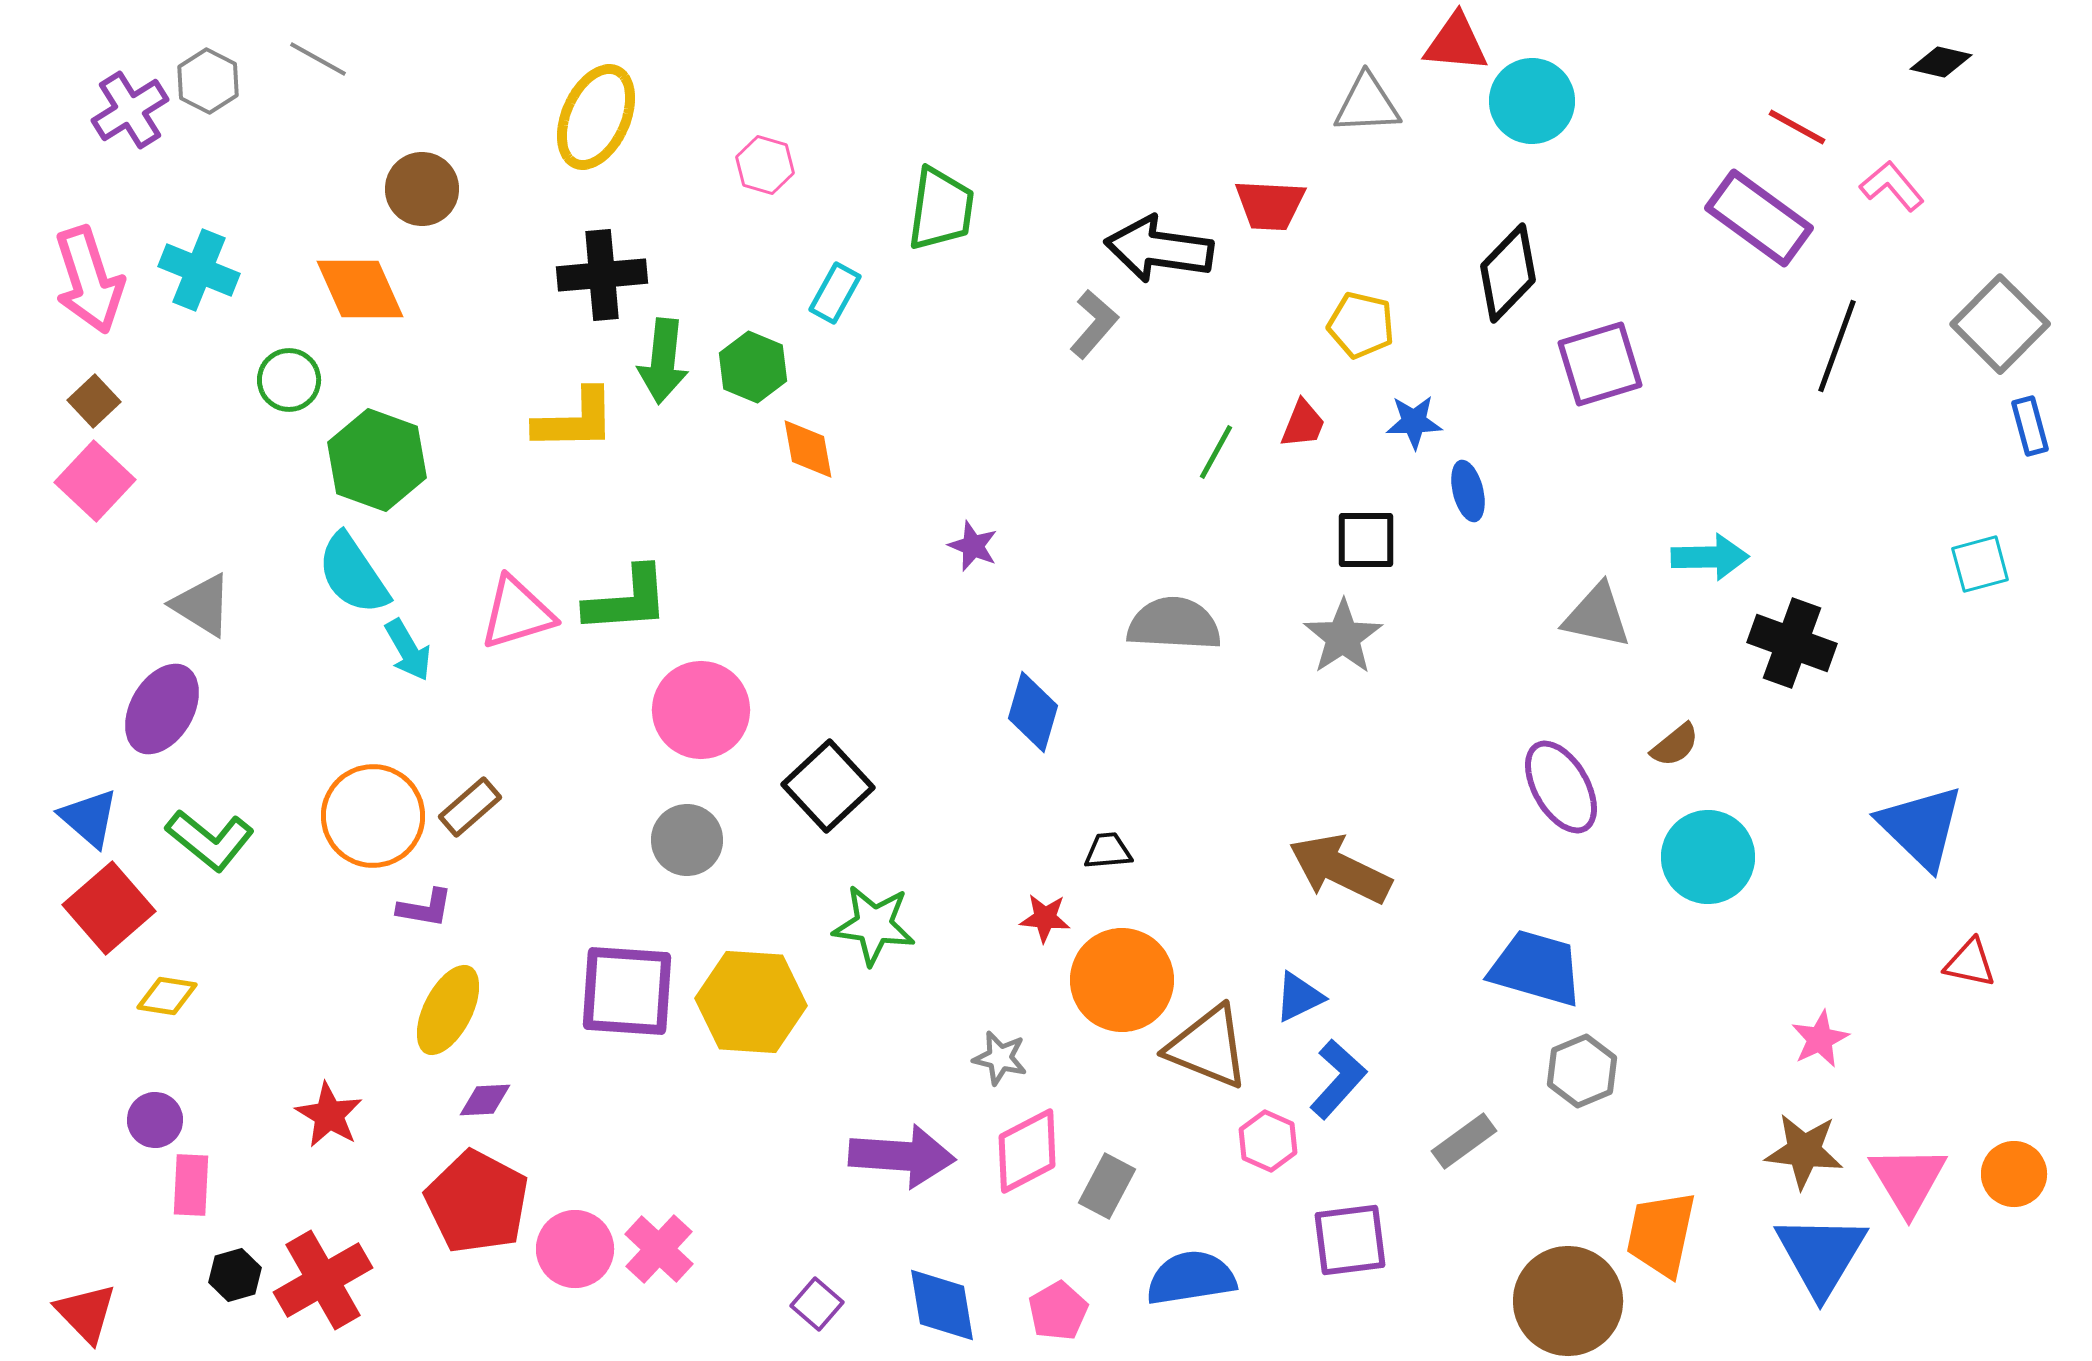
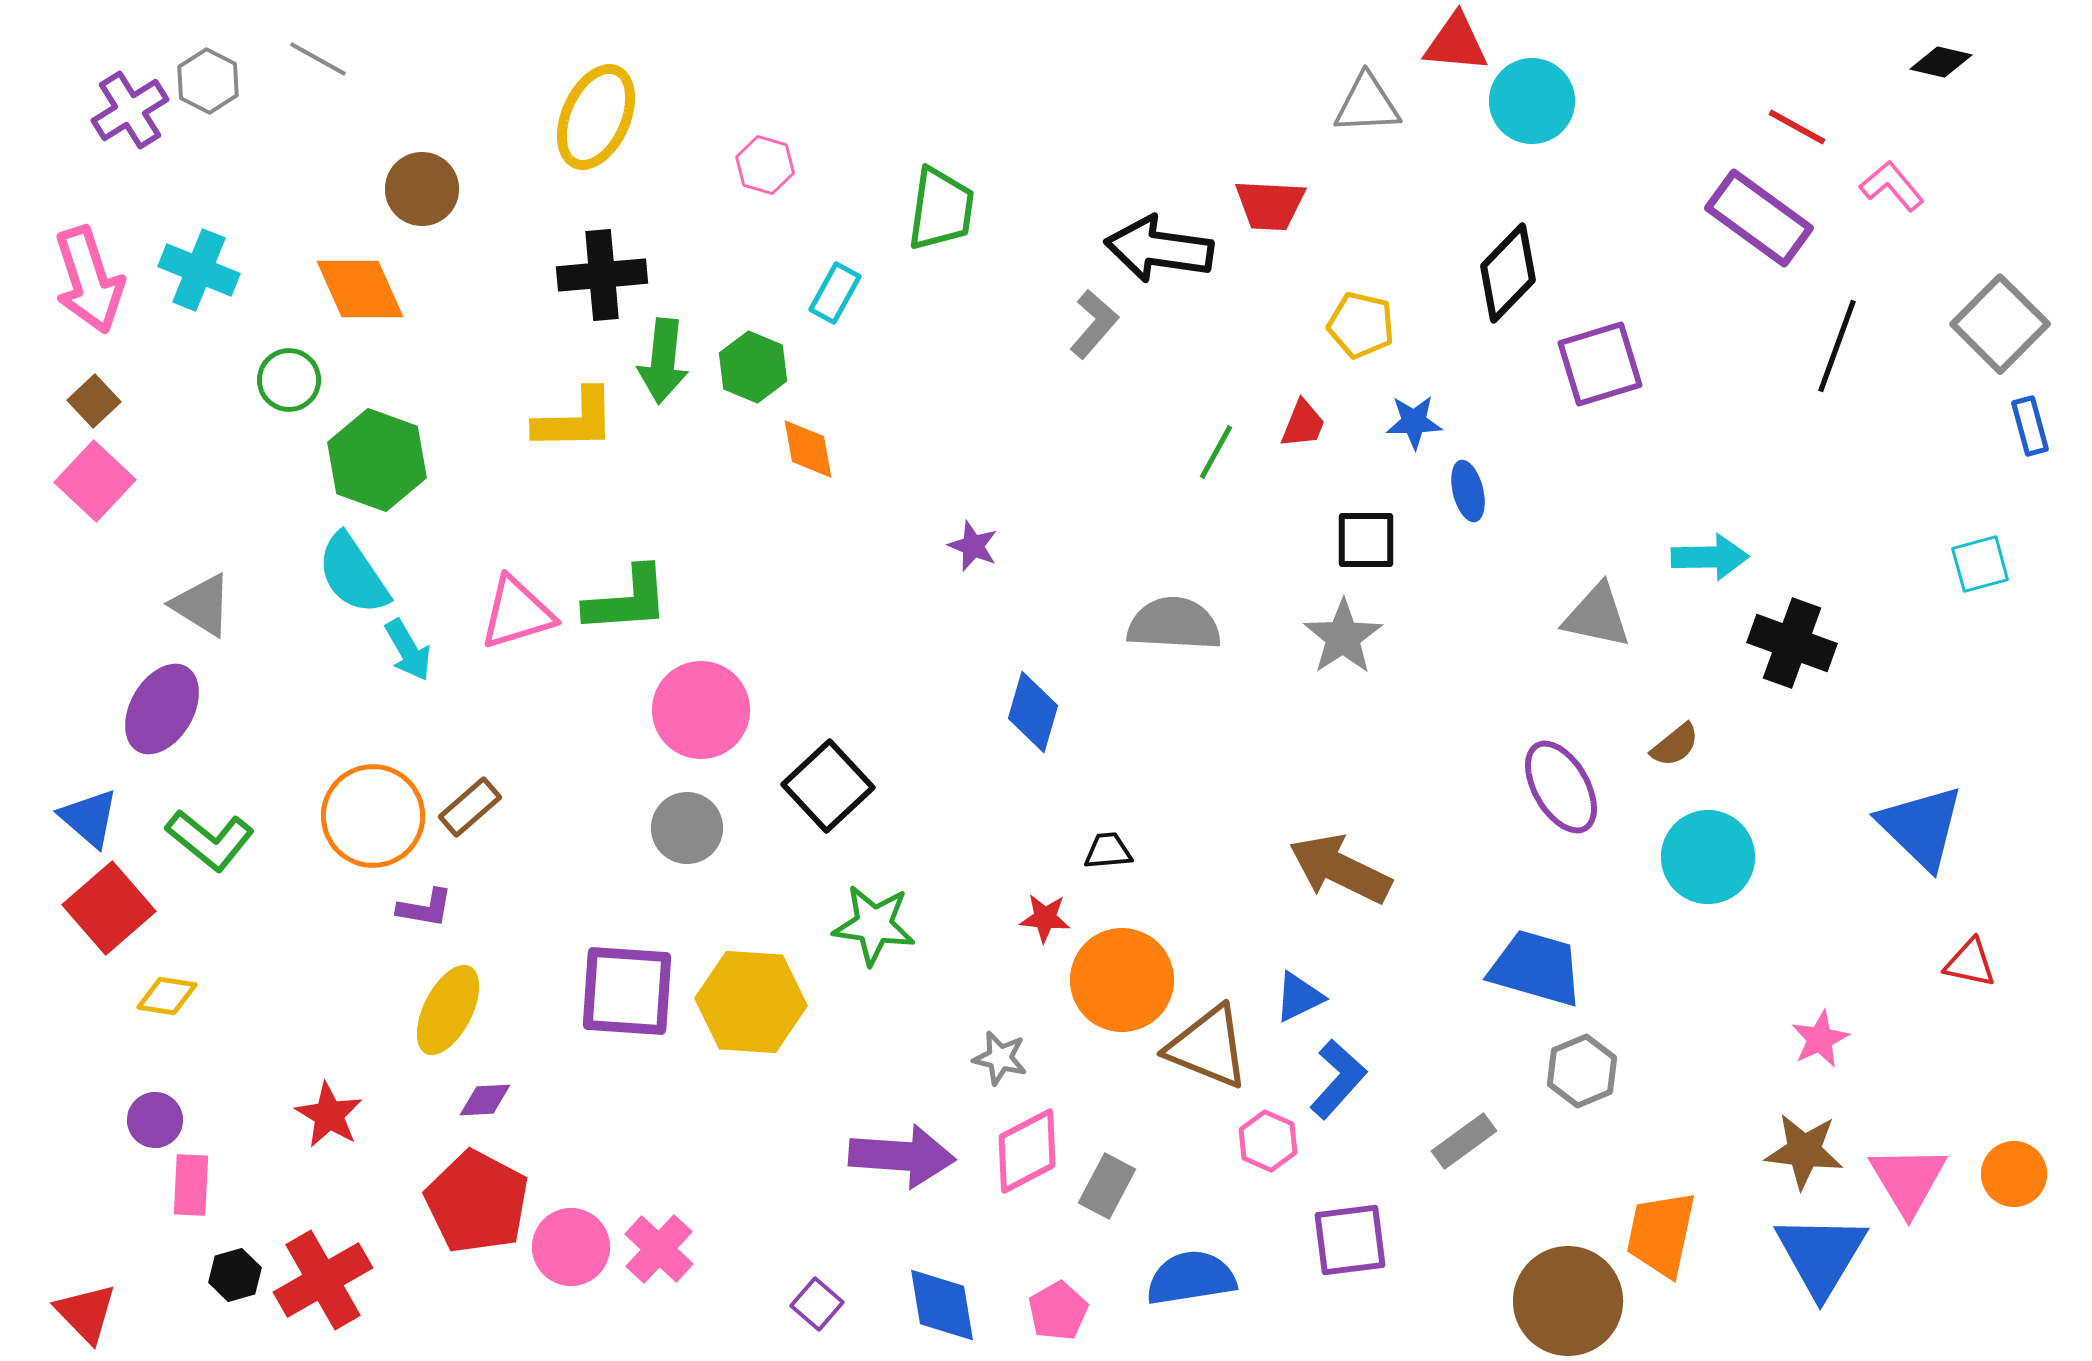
gray circle at (687, 840): moved 12 px up
pink circle at (575, 1249): moved 4 px left, 2 px up
